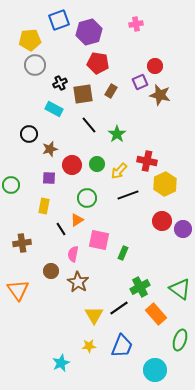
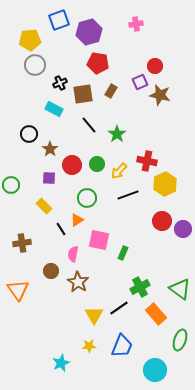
brown star at (50, 149): rotated 21 degrees counterclockwise
yellow rectangle at (44, 206): rotated 56 degrees counterclockwise
